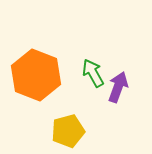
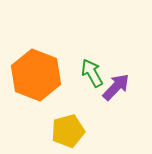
green arrow: moved 1 px left
purple arrow: moved 2 px left; rotated 24 degrees clockwise
